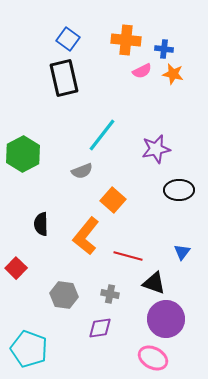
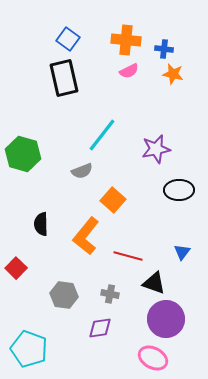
pink semicircle: moved 13 px left
green hexagon: rotated 16 degrees counterclockwise
